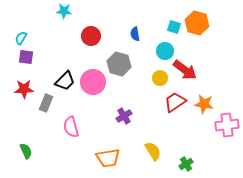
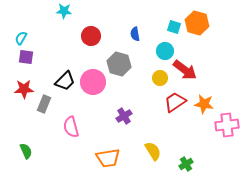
gray rectangle: moved 2 px left, 1 px down
